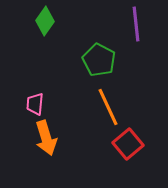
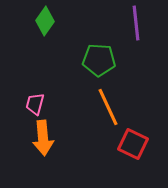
purple line: moved 1 px up
green pentagon: rotated 24 degrees counterclockwise
pink trapezoid: rotated 10 degrees clockwise
orange arrow: moved 3 px left; rotated 12 degrees clockwise
red square: moved 5 px right; rotated 24 degrees counterclockwise
